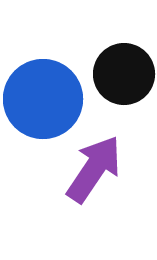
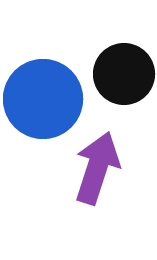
purple arrow: moved 3 px right, 1 px up; rotated 16 degrees counterclockwise
